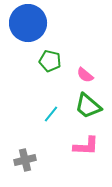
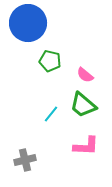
green trapezoid: moved 5 px left, 1 px up
